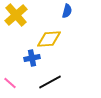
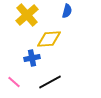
yellow cross: moved 11 px right
pink line: moved 4 px right, 1 px up
